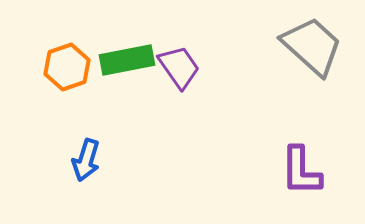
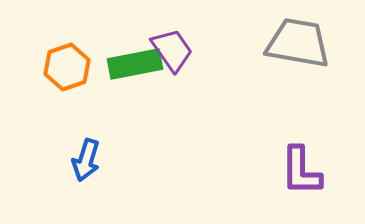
gray trapezoid: moved 14 px left, 3 px up; rotated 32 degrees counterclockwise
green rectangle: moved 8 px right, 4 px down
purple trapezoid: moved 7 px left, 17 px up
